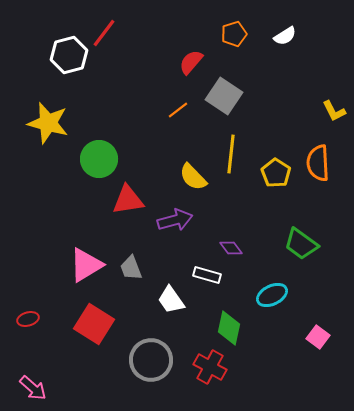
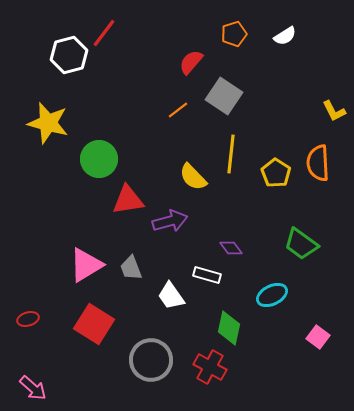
purple arrow: moved 5 px left, 1 px down
white trapezoid: moved 4 px up
